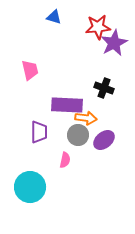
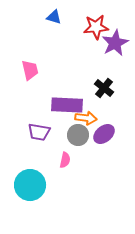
red star: moved 2 px left
purple star: moved 1 px right
black cross: rotated 18 degrees clockwise
purple trapezoid: rotated 100 degrees clockwise
purple ellipse: moved 6 px up
cyan circle: moved 2 px up
